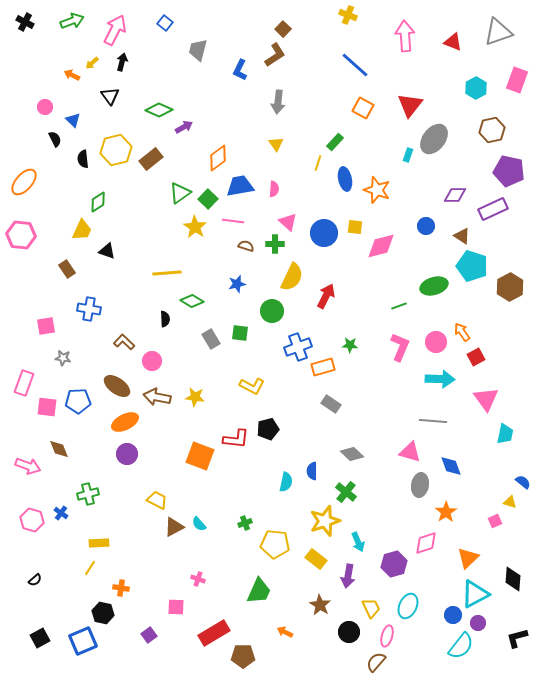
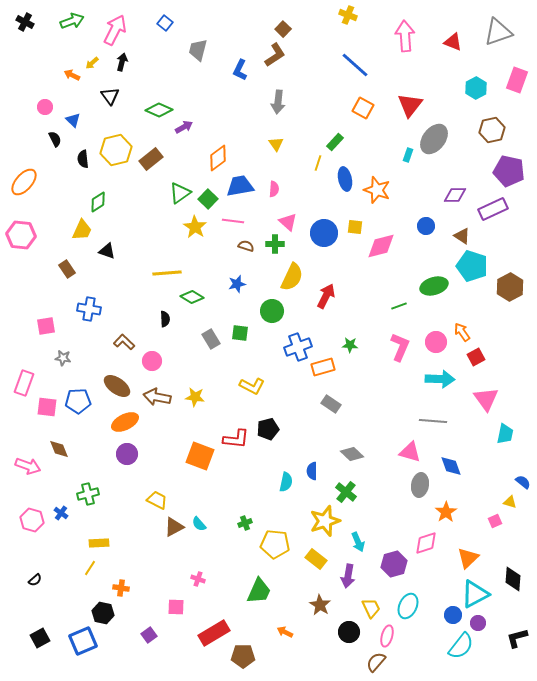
green diamond at (192, 301): moved 4 px up
